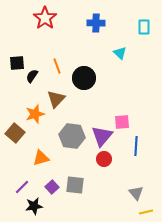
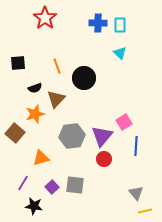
blue cross: moved 2 px right
cyan rectangle: moved 24 px left, 2 px up
black square: moved 1 px right
black semicircle: moved 3 px right, 12 px down; rotated 144 degrees counterclockwise
pink square: moved 2 px right; rotated 28 degrees counterclockwise
gray hexagon: rotated 15 degrees counterclockwise
purple line: moved 1 px right, 4 px up; rotated 14 degrees counterclockwise
black star: rotated 18 degrees clockwise
yellow line: moved 1 px left, 1 px up
